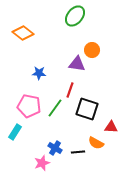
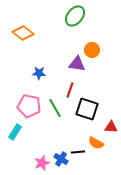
green line: rotated 66 degrees counterclockwise
blue cross: moved 6 px right, 11 px down
